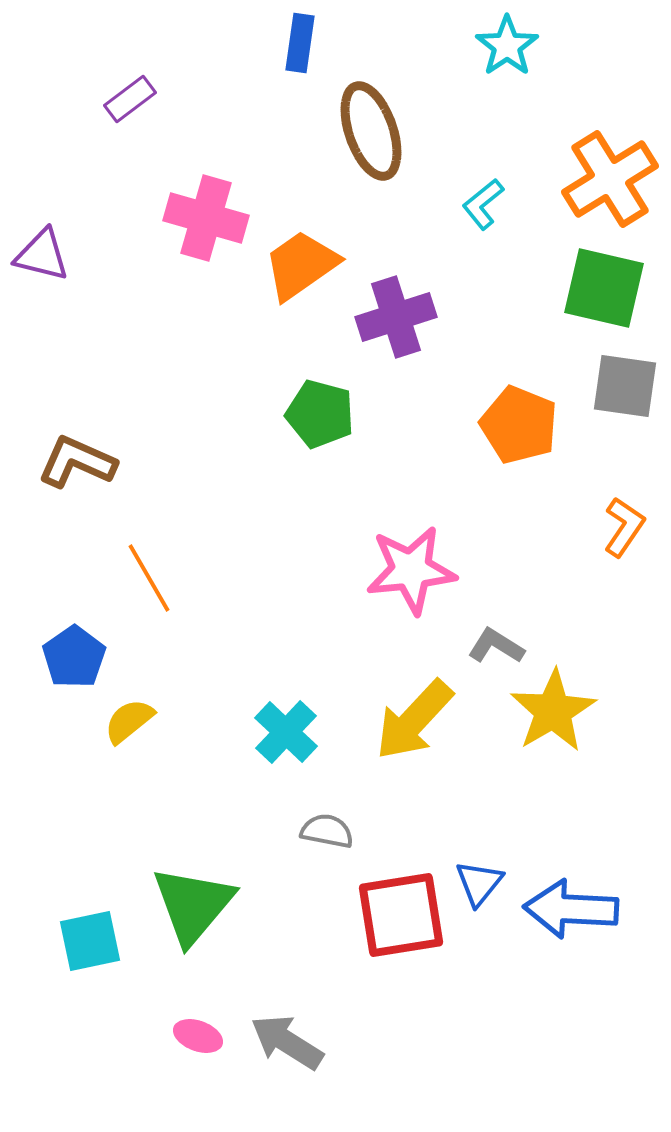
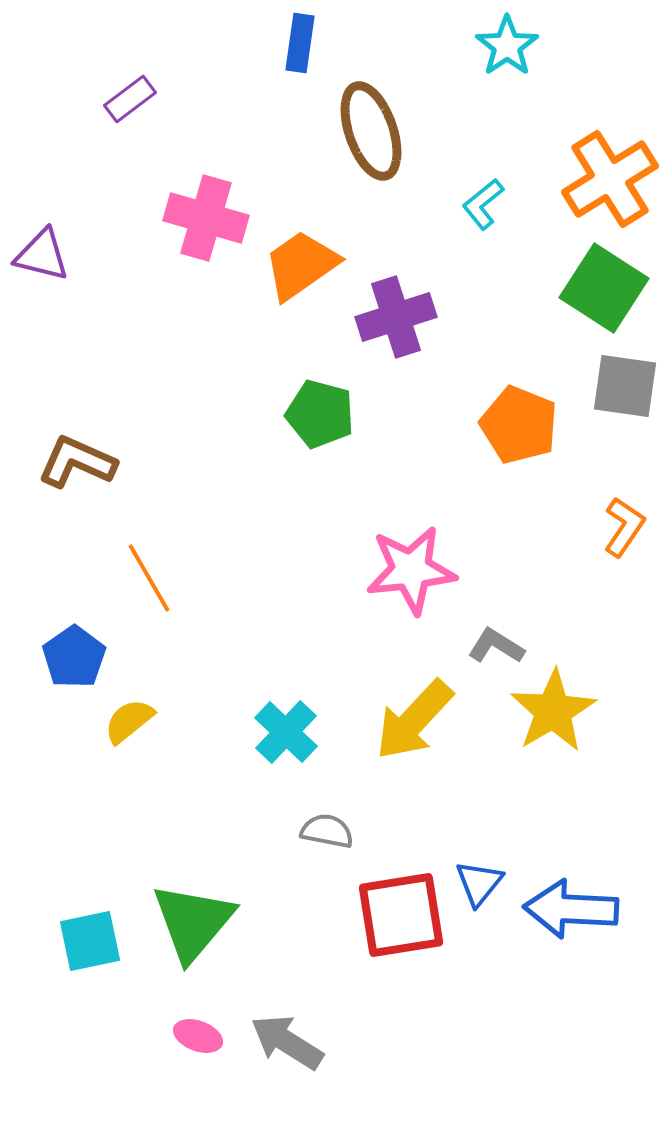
green square: rotated 20 degrees clockwise
green triangle: moved 17 px down
